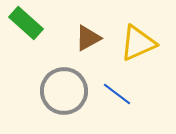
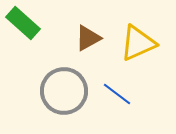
green rectangle: moved 3 px left
